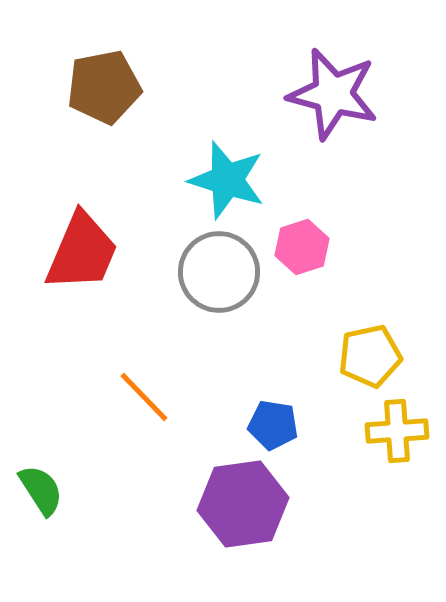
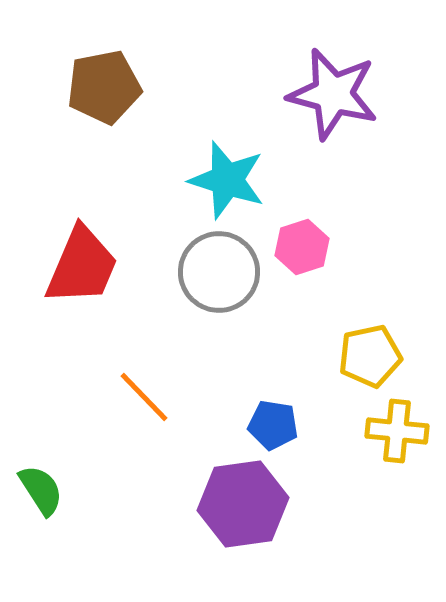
red trapezoid: moved 14 px down
yellow cross: rotated 10 degrees clockwise
